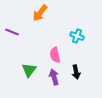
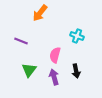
purple line: moved 9 px right, 9 px down
pink semicircle: rotated 28 degrees clockwise
black arrow: moved 1 px up
